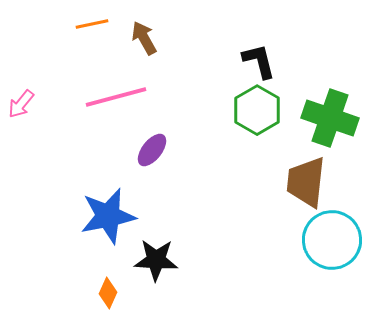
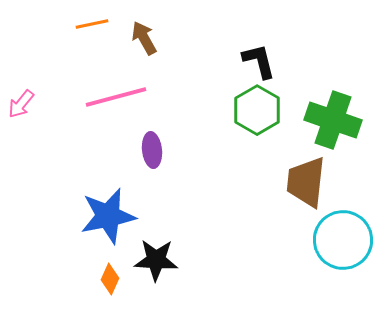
green cross: moved 3 px right, 2 px down
purple ellipse: rotated 44 degrees counterclockwise
cyan circle: moved 11 px right
orange diamond: moved 2 px right, 14 px up
